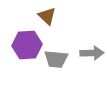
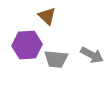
gray arrow: moved 2 px down; rotated 30 degrees clockwise
